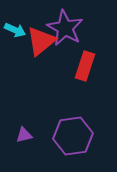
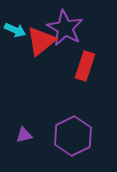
purple hexagon: rotated 18 degrees counterclockwise
